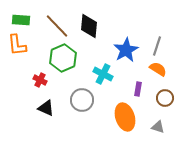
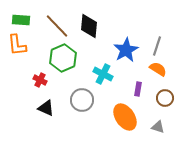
orange ellipse: rotated 16 degrees counterclockwise
